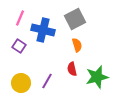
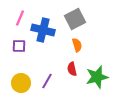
purple square: rotated 32 degrees counterclockwise
